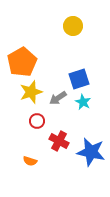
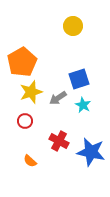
cyan star: moved 3 px down
red circle: moved 12 px left
orange semicircle: rotated 24 degrees clockwise
